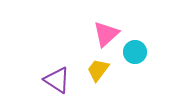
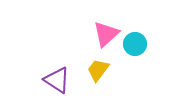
cyan circle: moved 8 px up
